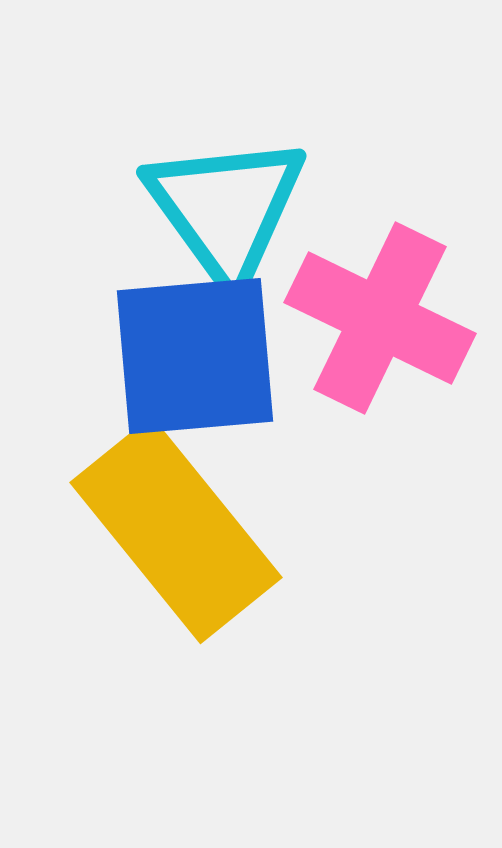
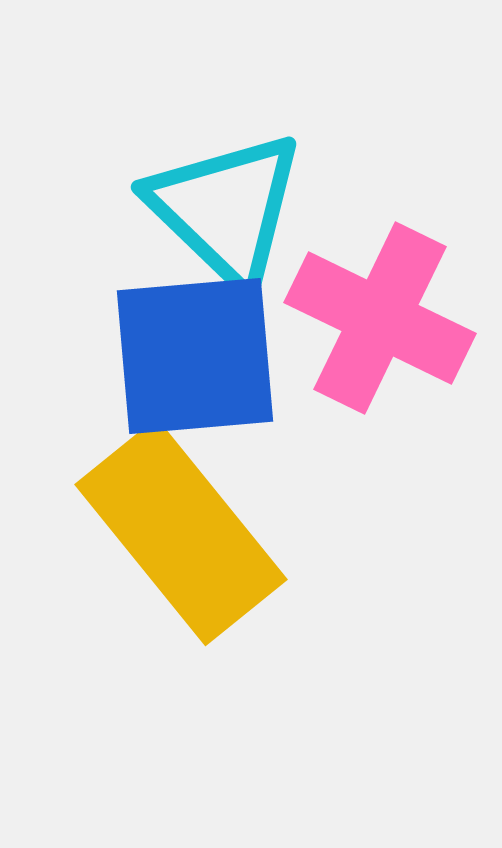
cyan triangle: rotated 10 degrees counterclockwise
yellow rectangle: moved 5 px right, 2 px down
